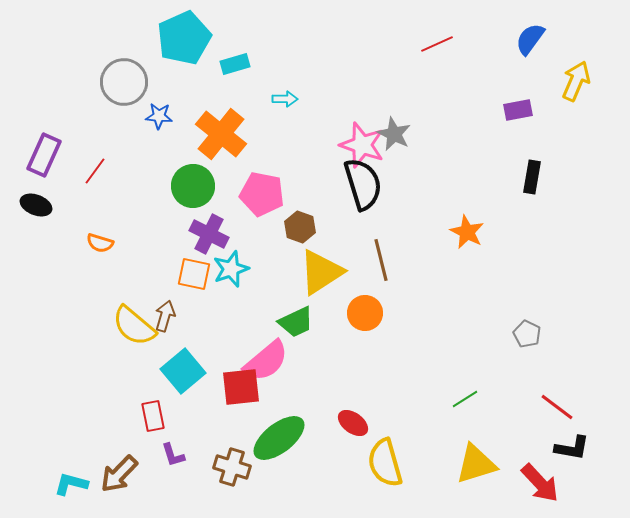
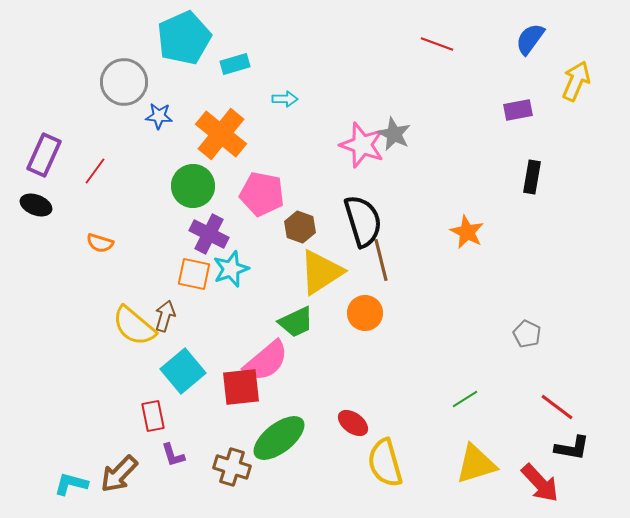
red line at (437, 44): rotated 44 degrees clockwise
black semicircle at (363, 184): moved 37 px down
